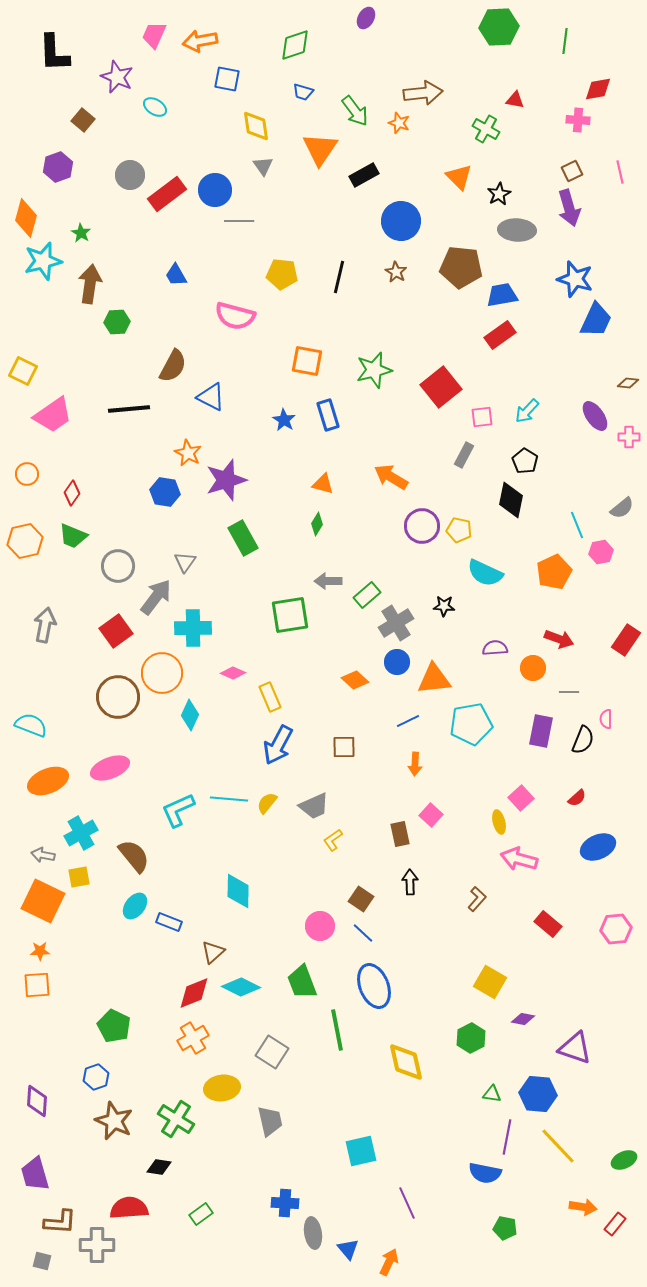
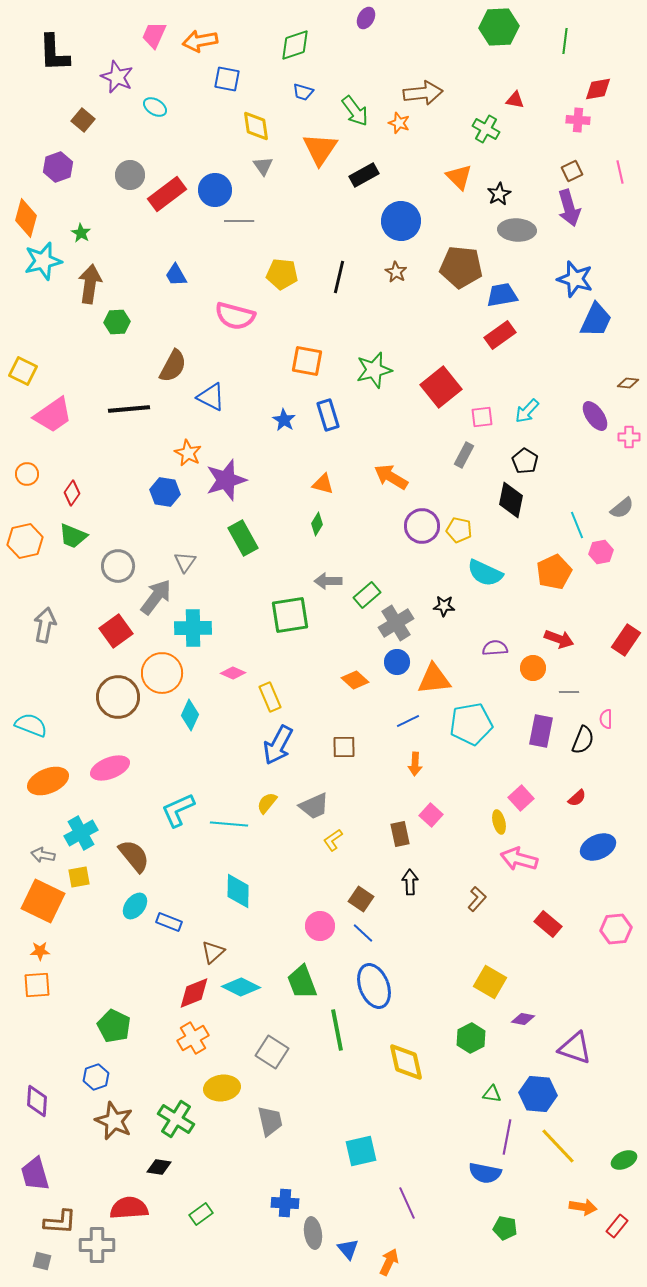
cyan line at (229, 799): moved 25 px down
red rectangle at (615, 1224): moved 2 px right, 2 px down
